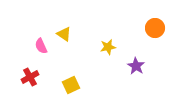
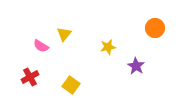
yellow triangle: rotated 35 degrees clockwise
pink semicircle: rotated 35 degrees counterclockwise
yellow square: rotated 30 degrees counterclockwise
